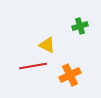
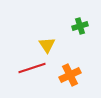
yellow triangle: rotated 30 degrees clockwise
red line: moved 1 px left, 2 px down; rotated 8 degrees counterclockwise
